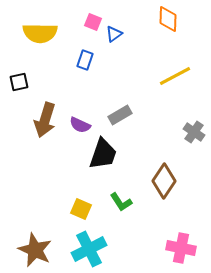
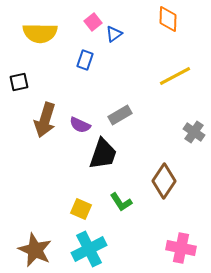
pink square: rotated 30 degrees clockwise
